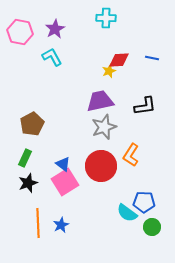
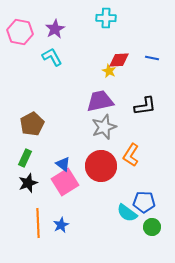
yellow star: rotated 24 degrees counterclockwise
